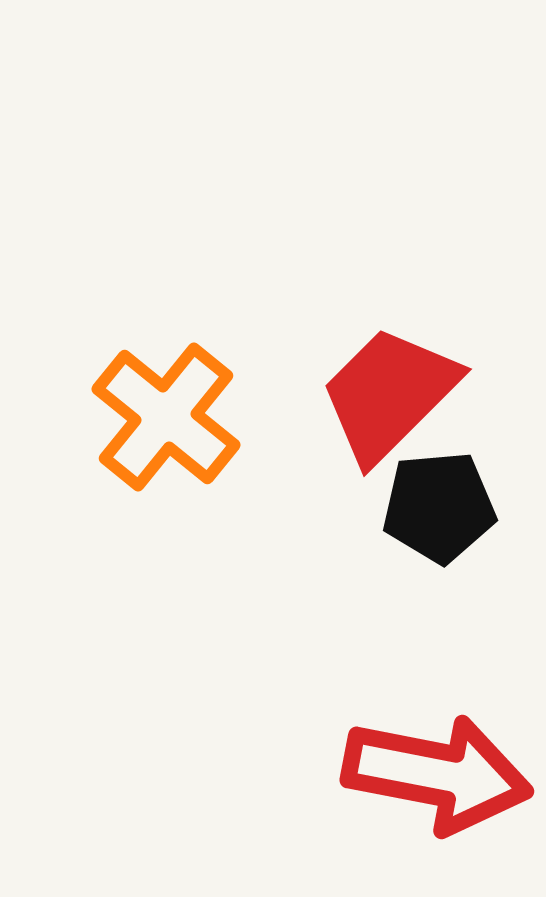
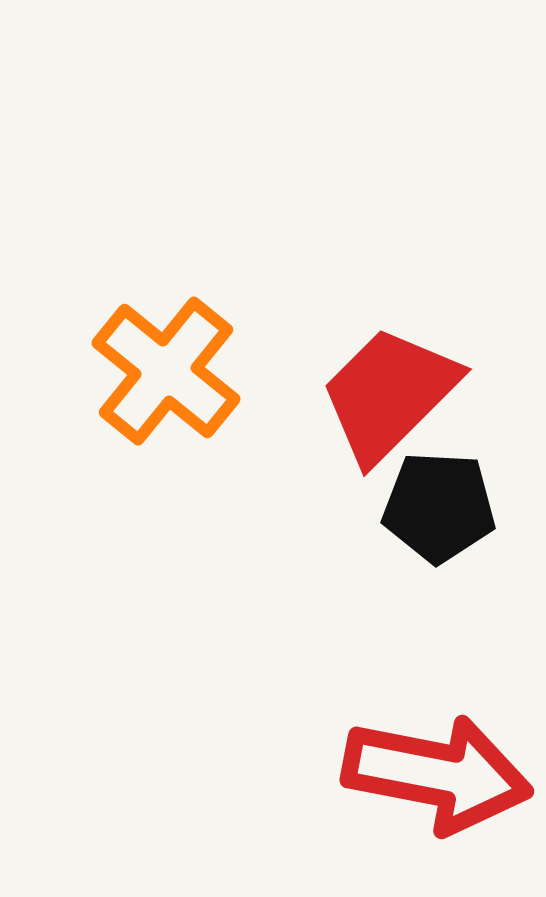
orange cross: moved 46 px up
black pentagon: rotated 8 degrees clockwise
